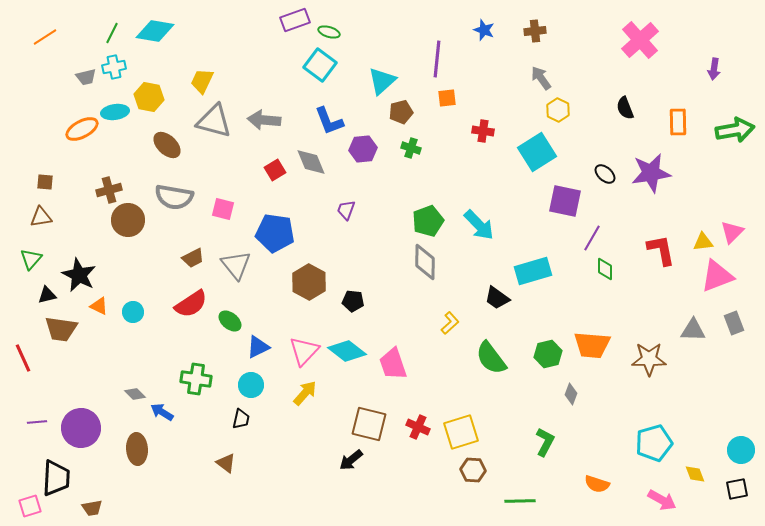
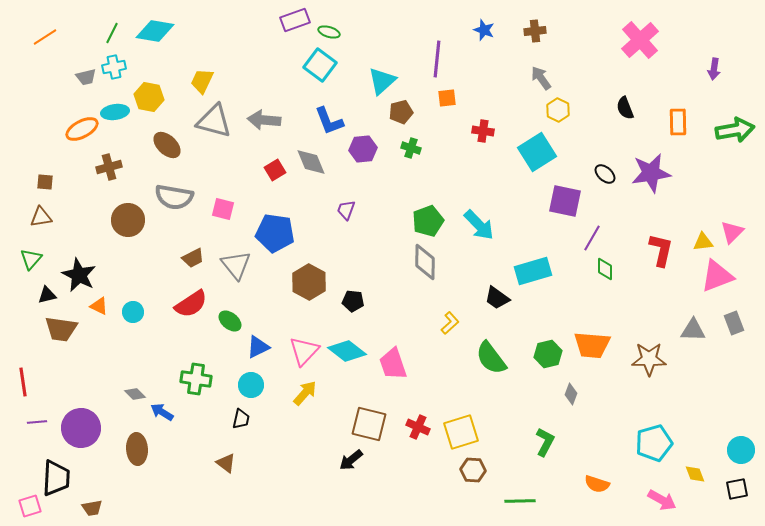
brown cross at (109, 190): moved 23 px up
red L-shape at (661, 250): rotated 24 degrees clockwise
red line at (23, 358): moved 24 px down; rotated 16 degrees clockwise
